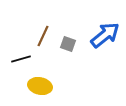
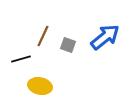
blue arrow: moved 2 px down
gray square: moved 1 px down
